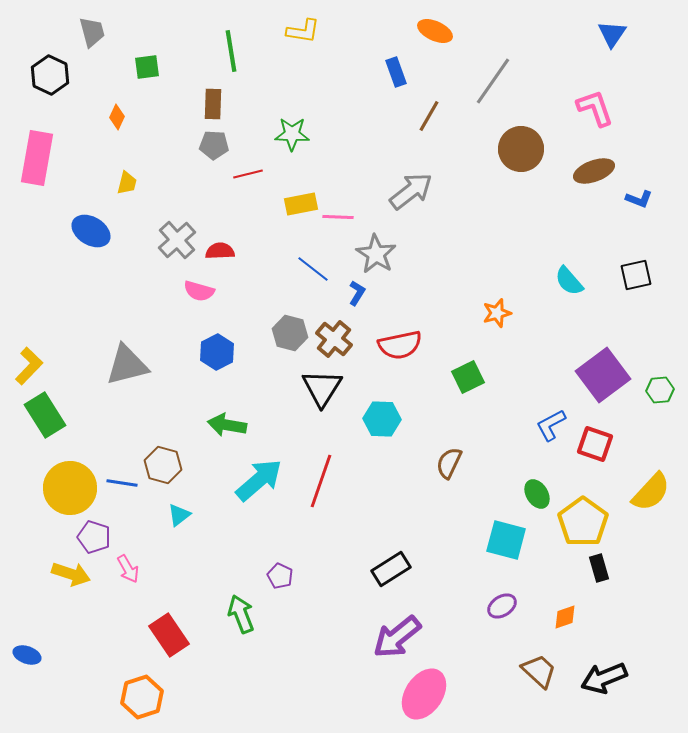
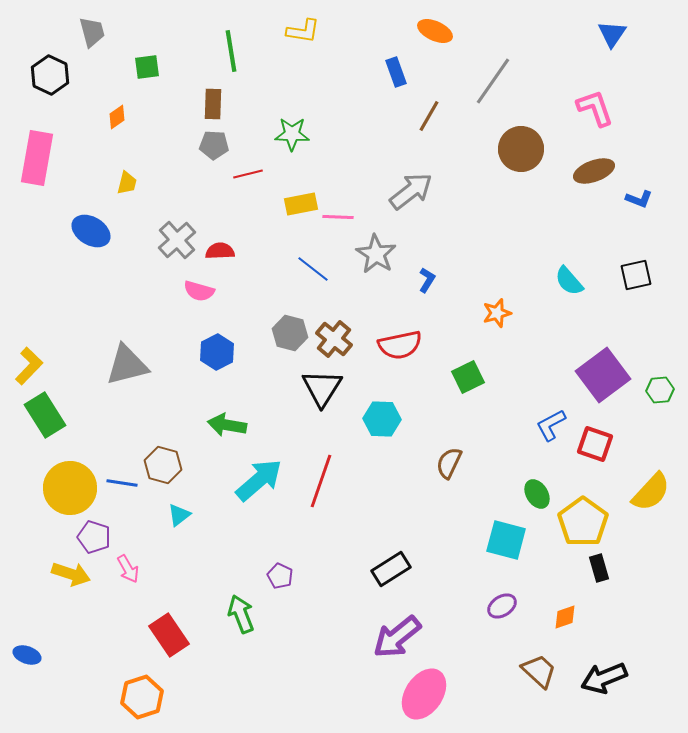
orange diamond at (117, 117): rotated 30 degrees clockwise
blue L-shape at (357, 293): moved 70 px right, 13 px up
